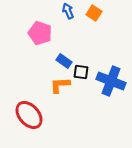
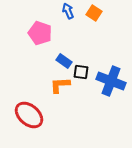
red ellipse: rotated 8 degrees counterclockwise
